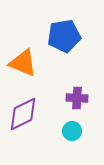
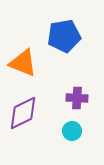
purple diamond: moved 1 px up
